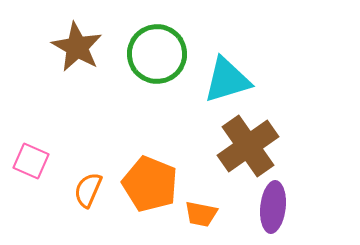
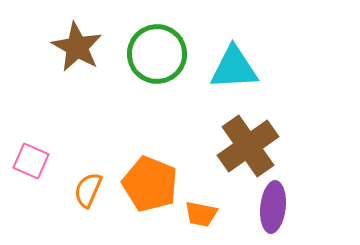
cyan triangle: moved 7 px right, 12 px up; rotated 14 degrees clockwise
